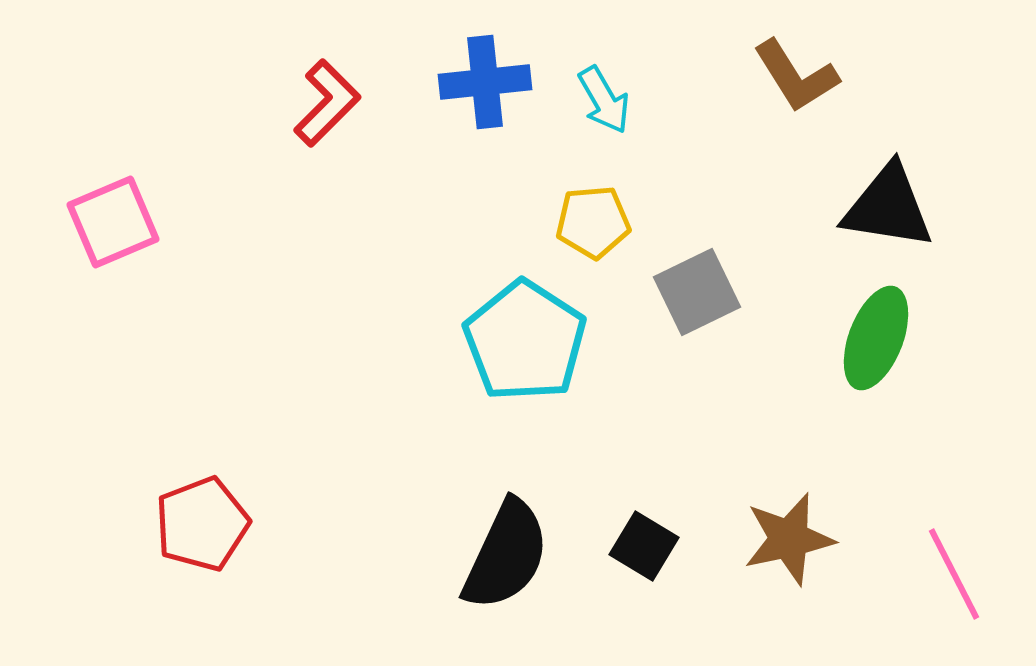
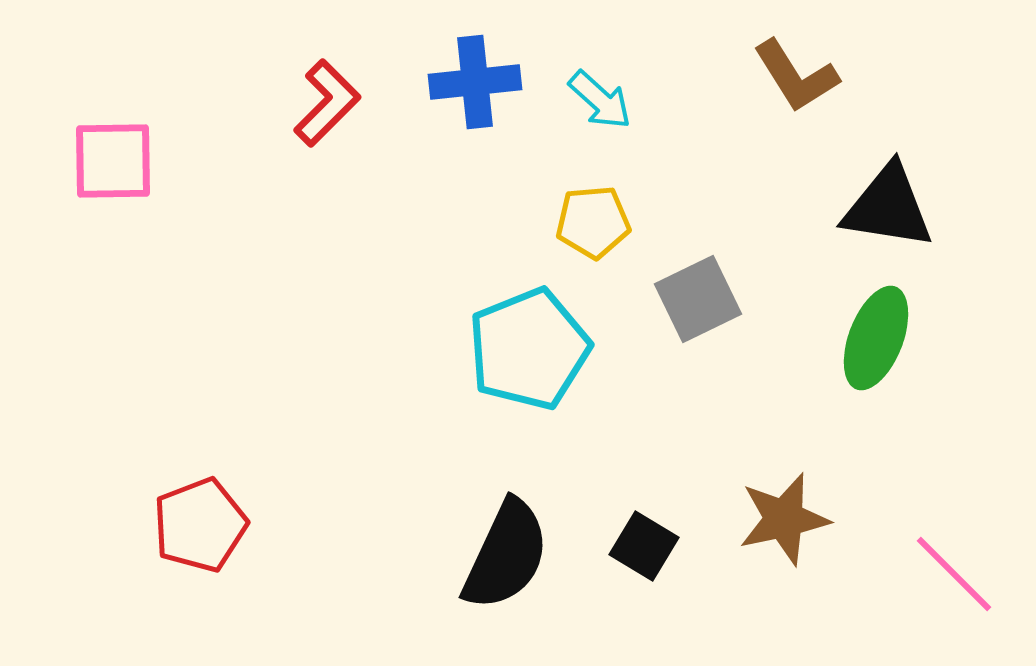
blue cross: moved 10 px left
cyan arrow: moved 4 px left; rotated 18 degrees counterclockwise
pink square: moved 61 px up; rotated 22 degrees clockwise
gray square: moved 1 px right, 7 px down
cyan pentagon: moved 4 px right, 8 px down; rotated 17 degrees clockwise
red pentagon: moved 2 px left, 1 px down
brown star: moved 5 px left, 20 px up
pink line: rotated 18 degrees counterclockwise
